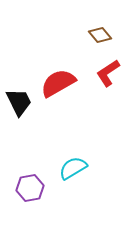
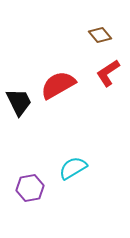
red semicircle: moved 2 px down
